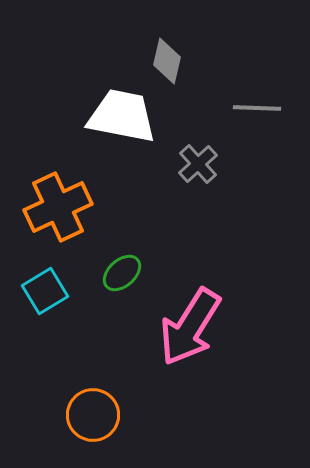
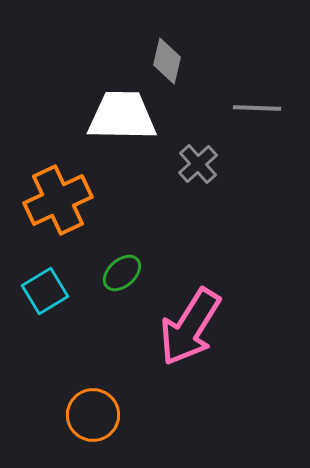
white trapezoid: rotated 10 degrees counterclockwise
orange cross: moved 7 px up
